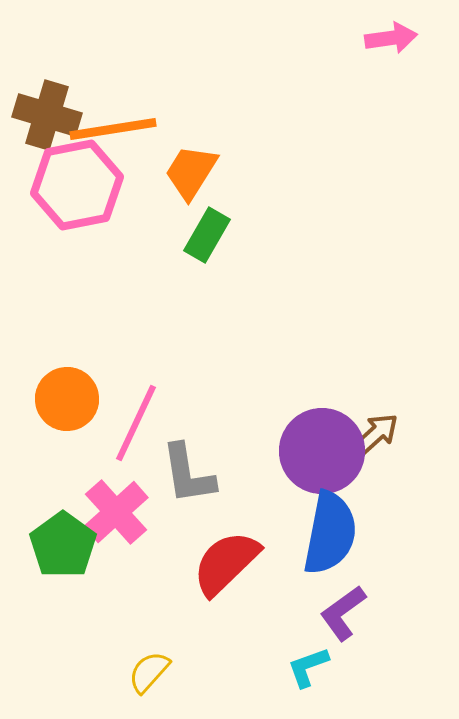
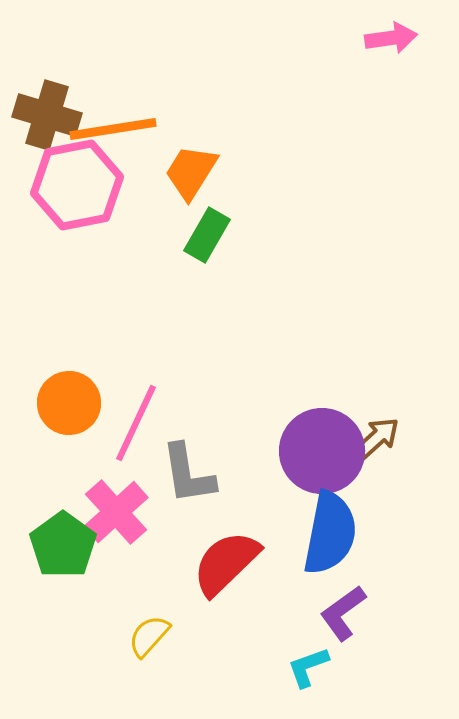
orange circle: moved 2 px right, 4 px down
brown arrow: moved 1 px right, 4 px down
yellow semicircle: moved 36 px up
